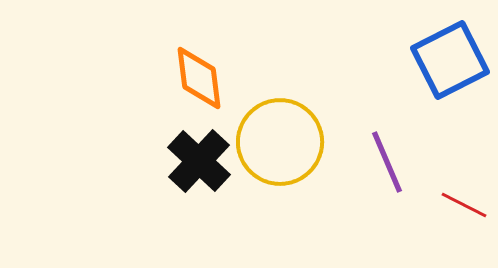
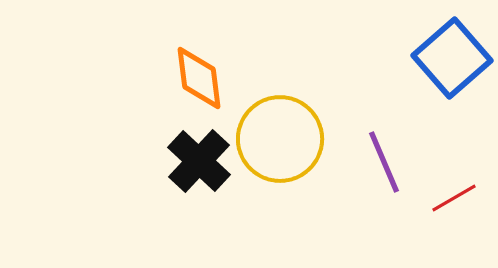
blue square: moved 2 px right, 2 px up; rotated 14 degrees counterclockwise
yellow circle: moved 3 px up
purple line: moved 3 px left
red line: moved 10 px left, 7 px up; rotated 57 degrees counterclockwise
